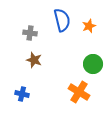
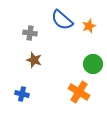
blue semicircle: rotated 145 degrees clockwise
